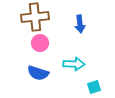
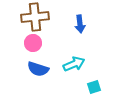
pink circle: moved 7 px left
cyan arrow: rotated 25 degrees counterclockwise
blue semicircle: moved 4 px up
